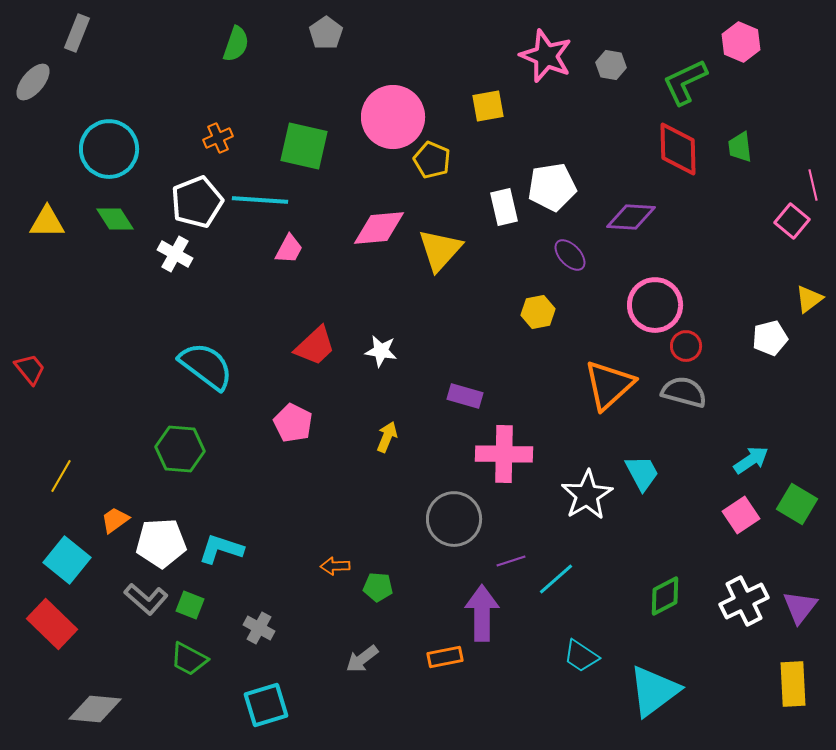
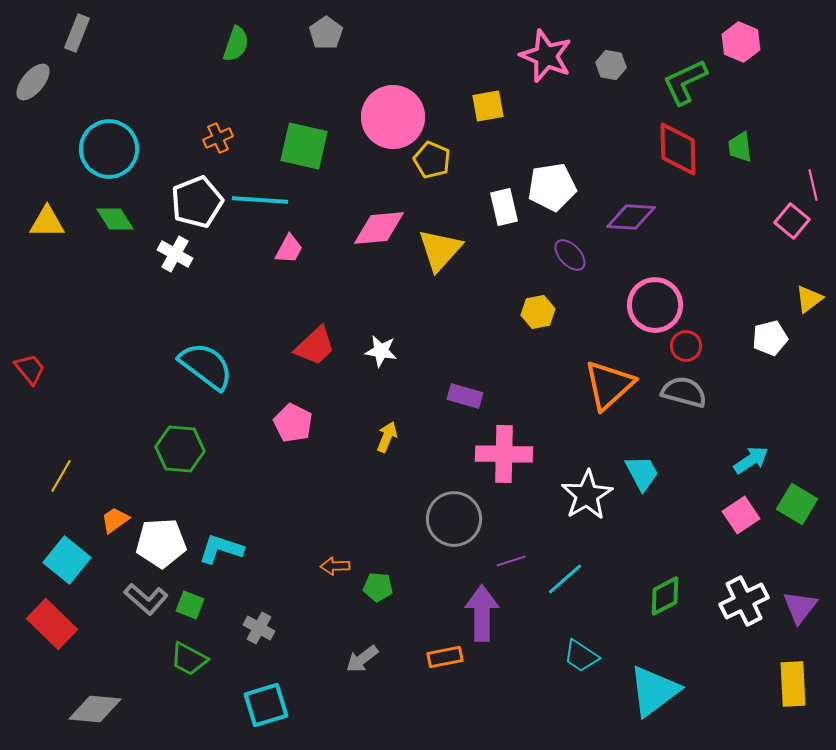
cyan line at (556, 579): moved 9 px right
